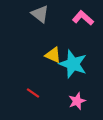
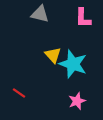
gray triangle: rotated 24 degrees counterclockwise
pink L-shape: rotated 130 degrees counterclockwise
yellow triangle: rotated 24 degrees clockwise
red line: moved 14 px left
